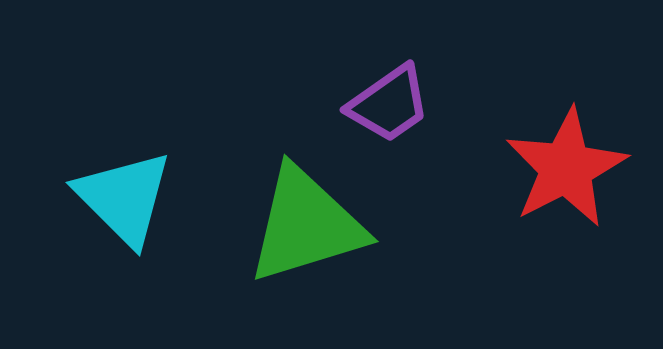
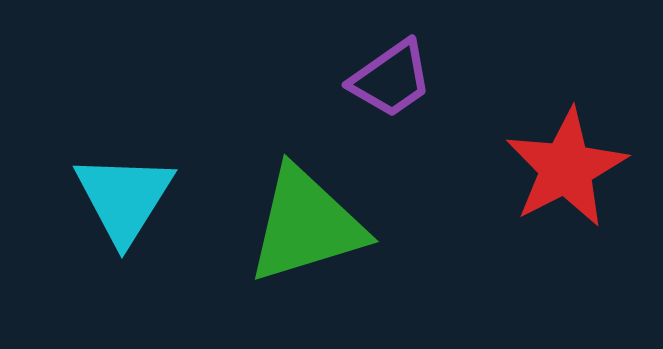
purple trapezoid: moved 2 px right, 25 px up
cyan triangle: rotated 17 degrees clockwise
